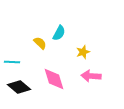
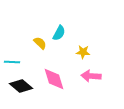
yellow star: rotated 24 degrees clockwise
black diamond: moved 2 px right, 1 px up
